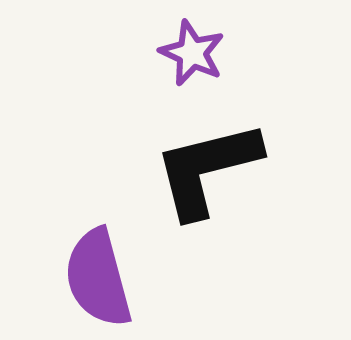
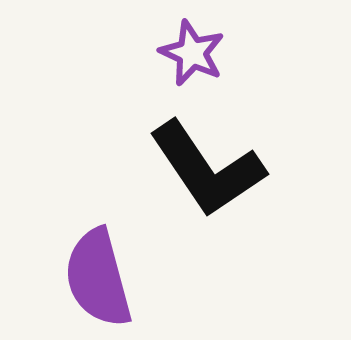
black L-shape: rotated 110 degrees counterclockwise
